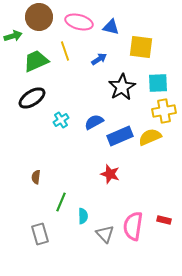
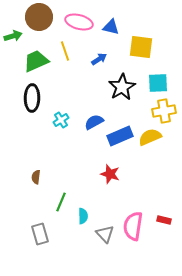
black ellipse: rotated 56 degrees counterclockwise
